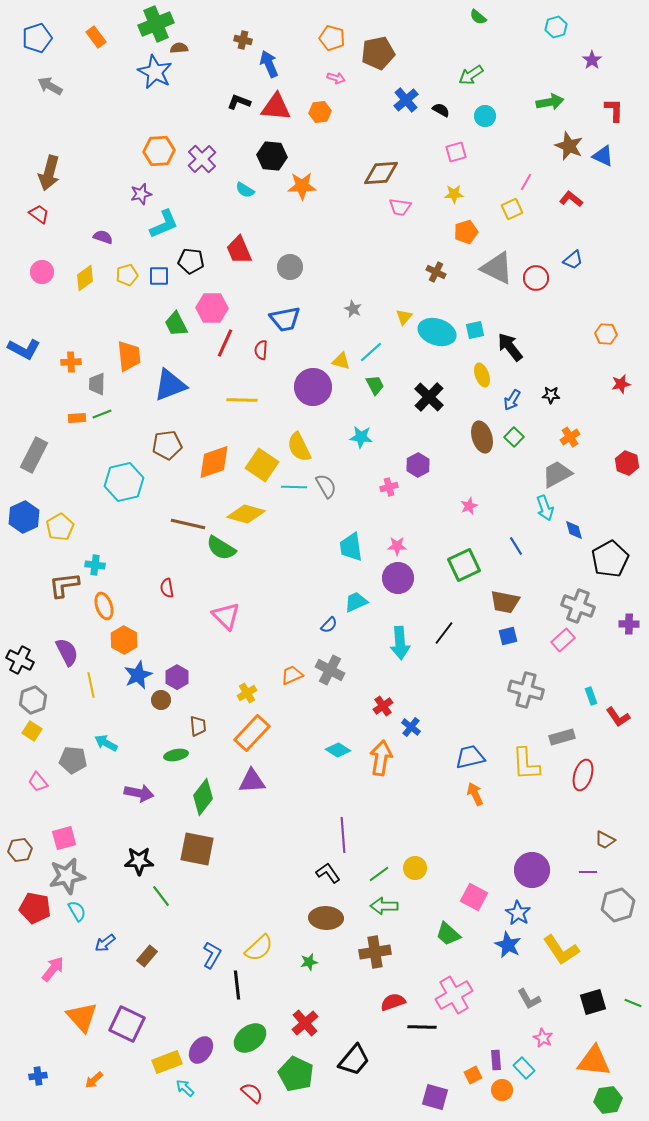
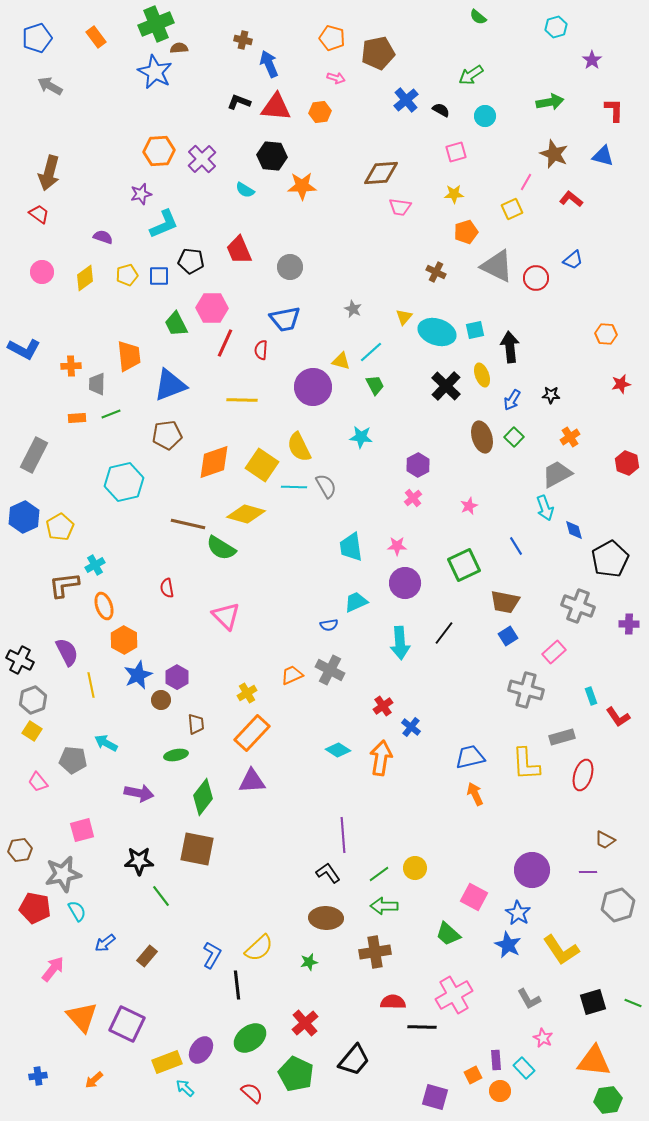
brown star at (569, 146): moved 15 px left, 8 px down
blue triangle at (603, 156): rotated 10 degrees counterclockwise
gray triangle at (497, 268): moved 2 px up
black arrow at (510, 347): rotated 32 degrees clockwise
orange cross at (71, 362): moved 4 px down
black cross at (429, 397): moved 17 px right, 11 px up
green line at (102, 414): moved 9 px right
brown pentagon at (167, 445): moved 10 px up
pink cross at (389, 487): moved 24 px right, 11 px down; rotated 24 degrees counterclockwise
cyan cross at (95, 565): rotated 36 degrees counterclockwise
purple circle at (398, 578): moved 7 px right, 5 px down
blue semicircle at (329, 625): rotated 36 degrees clockwise
blue square at (508, 636): rotated 18 degrees counterclockwise
pink rectangle at (563, 640): moved 9 px left, 12 px down
brown trapezoid at (198, 726): moved 2 px left, 2 px up
pink square at (64, 838): moved 18 px right, 8 px up
gray star at (67, 876): moved 4 px left, 2 px up
red semicircle at (393, 1002): rotated 20 degrees clockwise
orange circle at (502, 1090): moved 2 px left, 1 px down
